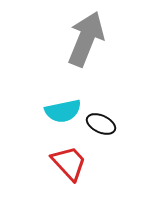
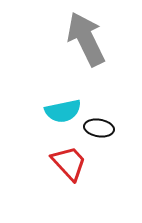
gray arrow: rotated 48 degrees counterclockwise
black ellipse: moved 2 px left, 4 px down; rotated 16 degrees counterclockwise
